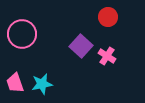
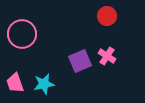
red circle: moved 1 px left, 1 px up
purple square: moved 1 px left, 15 px down; rotated 25 degrees clockwise
cyan star: moved 2 px right
